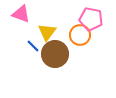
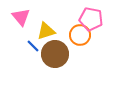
pink triangle: moved 3 px down; rotated 30 degrees clockwise
yellow triangle: moved 1 px left, 1 px up; rotated 36 degrees clockwise
